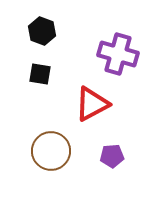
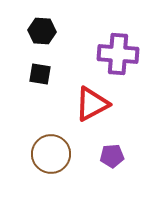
black hexagon: rotated 16 degrees counterclockwise
purple cross: rotated 12 degrees counterclockwise
brown circle: moved 3 px down
